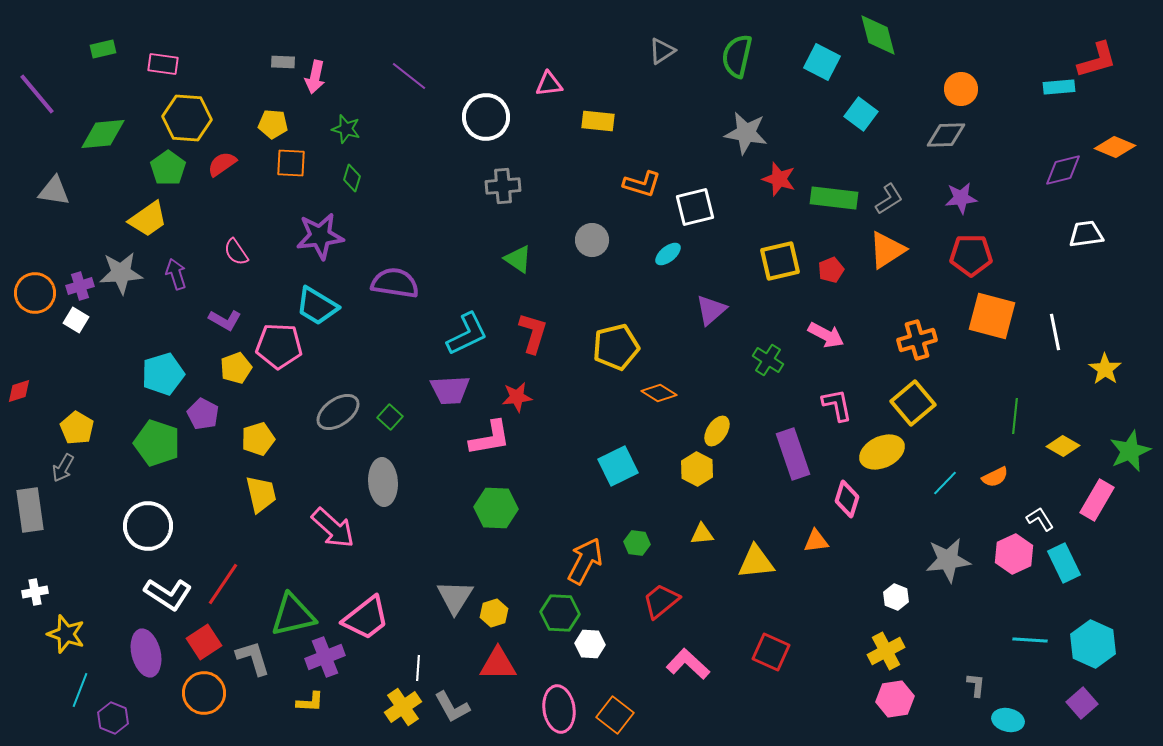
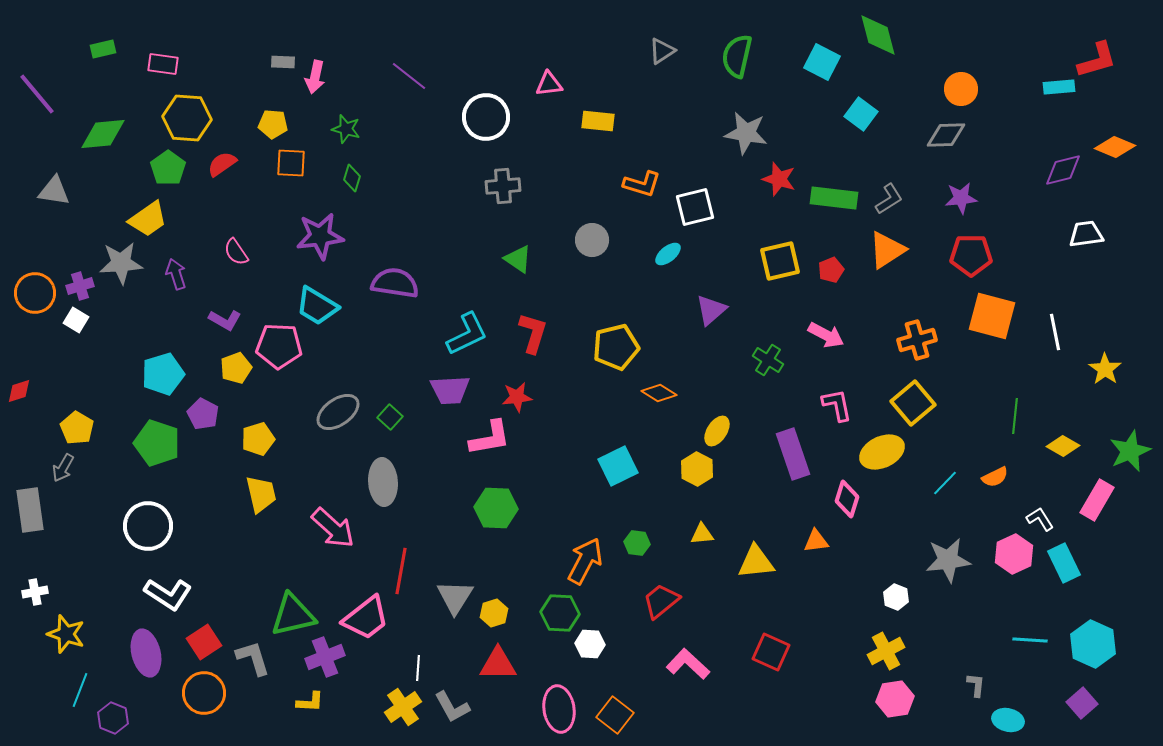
gray star at (121, 273): moved 10 px up
red line at (223, 584): moved 178 px right, 13 px up; rotated 24 degrees counterclockwise
